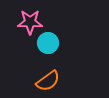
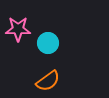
pink star: moved 12 px left, 7 px down
